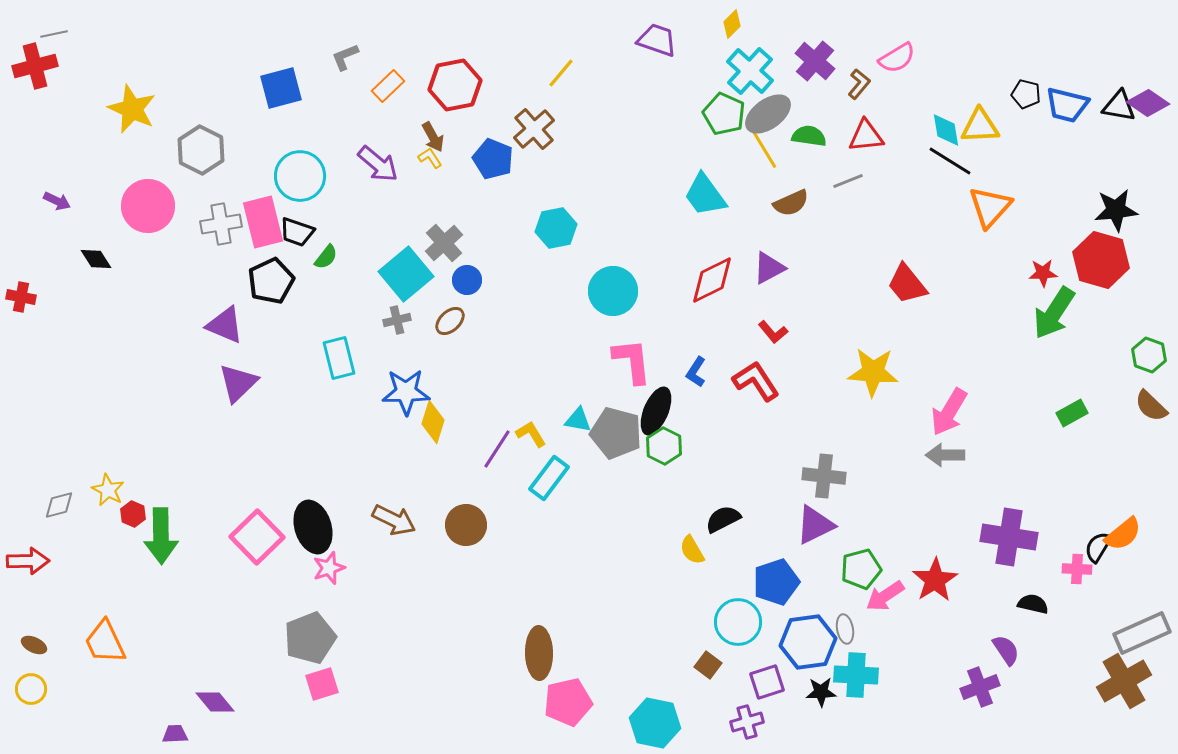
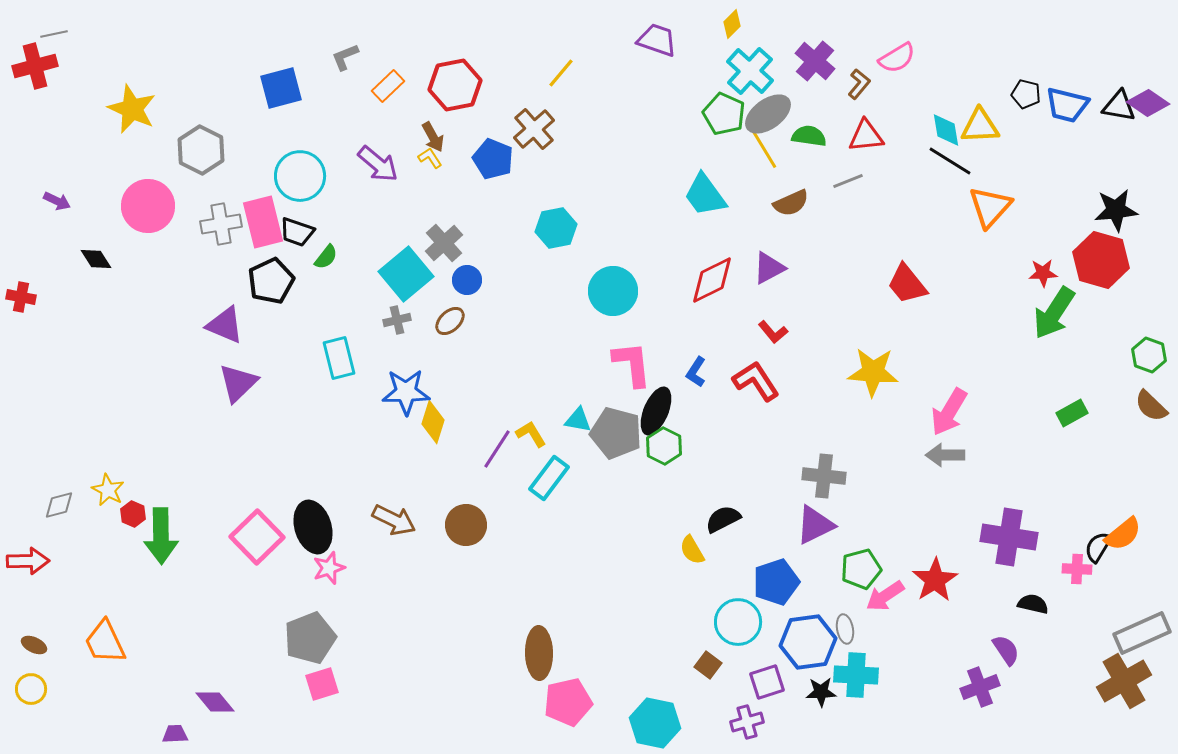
pink L-shape at (632, 361): moved 3 px down
